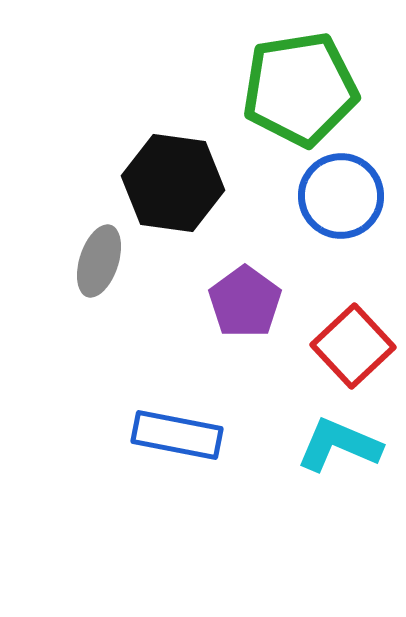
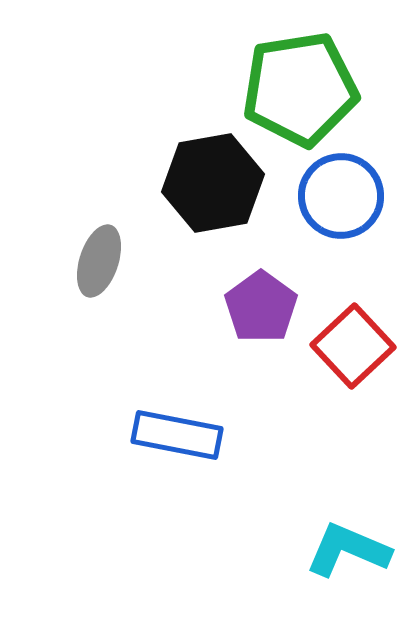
black hexagon: moved 40 px right; rotated 18 degrees counterclockwise
purple pentagon: moved 16 px right, 5 px down
cyan L-shape: moved 9 px right, 105 px down
